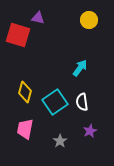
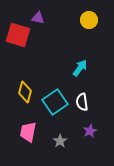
pink trapezoid: moved 3 px right, 3 px down
